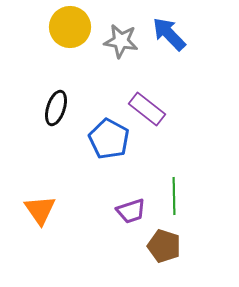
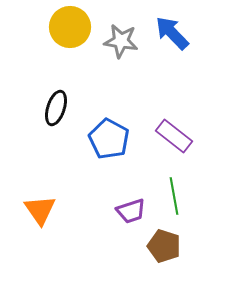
blue arrow: moved 3 px right, 1 px up
purple rectangle: moved 27 px right, 27 px down
green line: rotated 9 degrees counterclockwise
